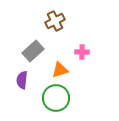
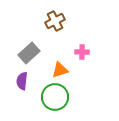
gray rectangle: moved 4 px left, 2 px down
purple semicircle: moved 1 px down
green circle: moved 1 px left, 1 px up
